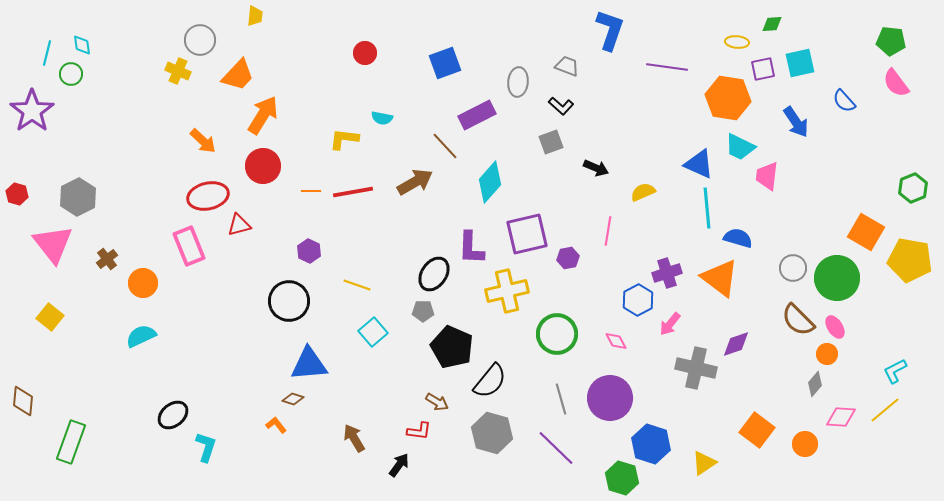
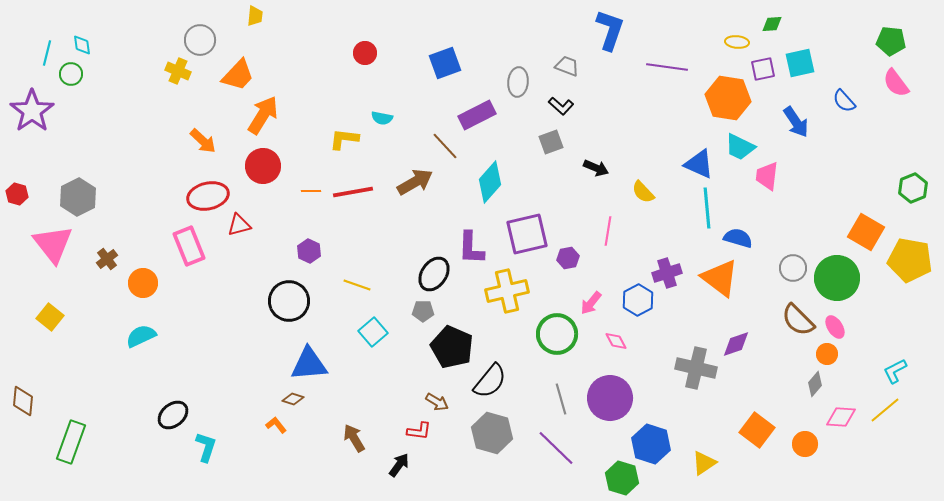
yellow semicircle at (643, 192): rotated 110 degrees counterclockwise
pink arrow at (670, 324): moved 79 px left, 21 px up
